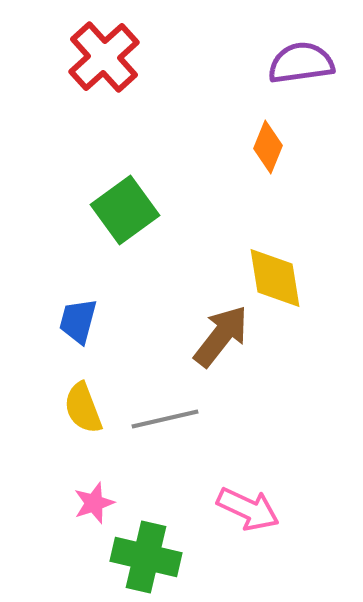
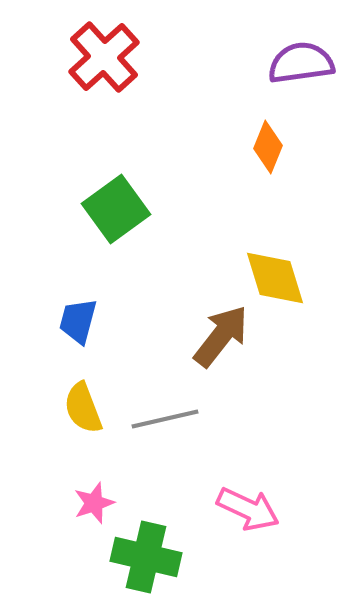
green square: moved 9 px left, 1 px up
yellow diamond: rotated 8 degrees counterclockwise
